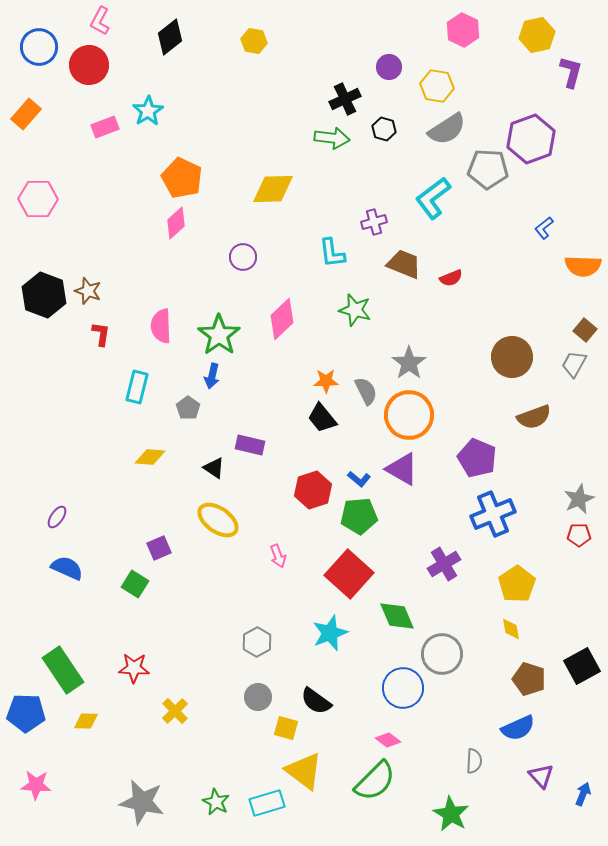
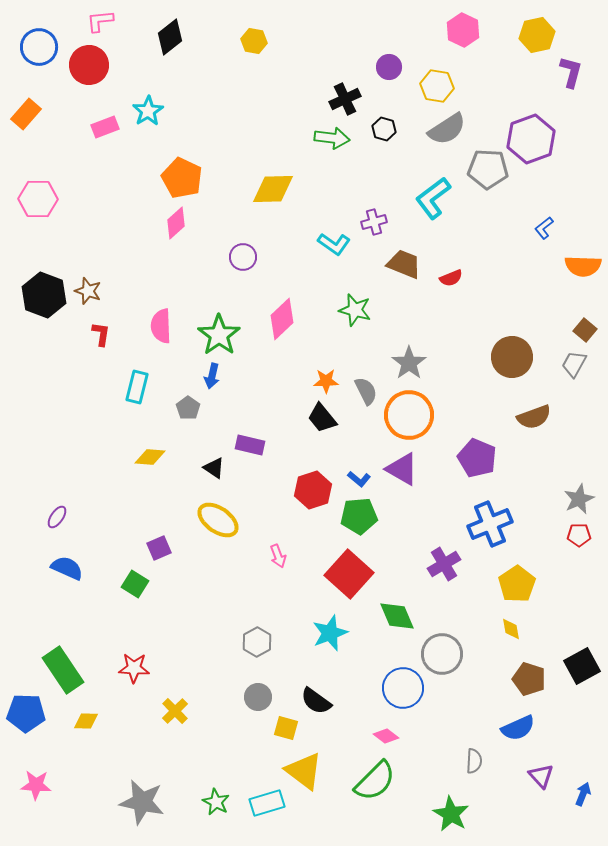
pink L-shape at (100, 21): rotated 56 degrees clockwise
cyan L-shape at (332, 253): moved 2 px right, 9 px up; rotated 48 degrees counterclockwise
blue cross at (493, 514): moved 3 px left, 10 px down
pink diamond at (388, 740): moved 2 px left, 4 px up
